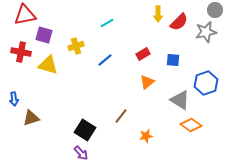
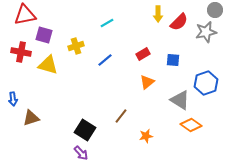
blue arrow: moved 1 px left
